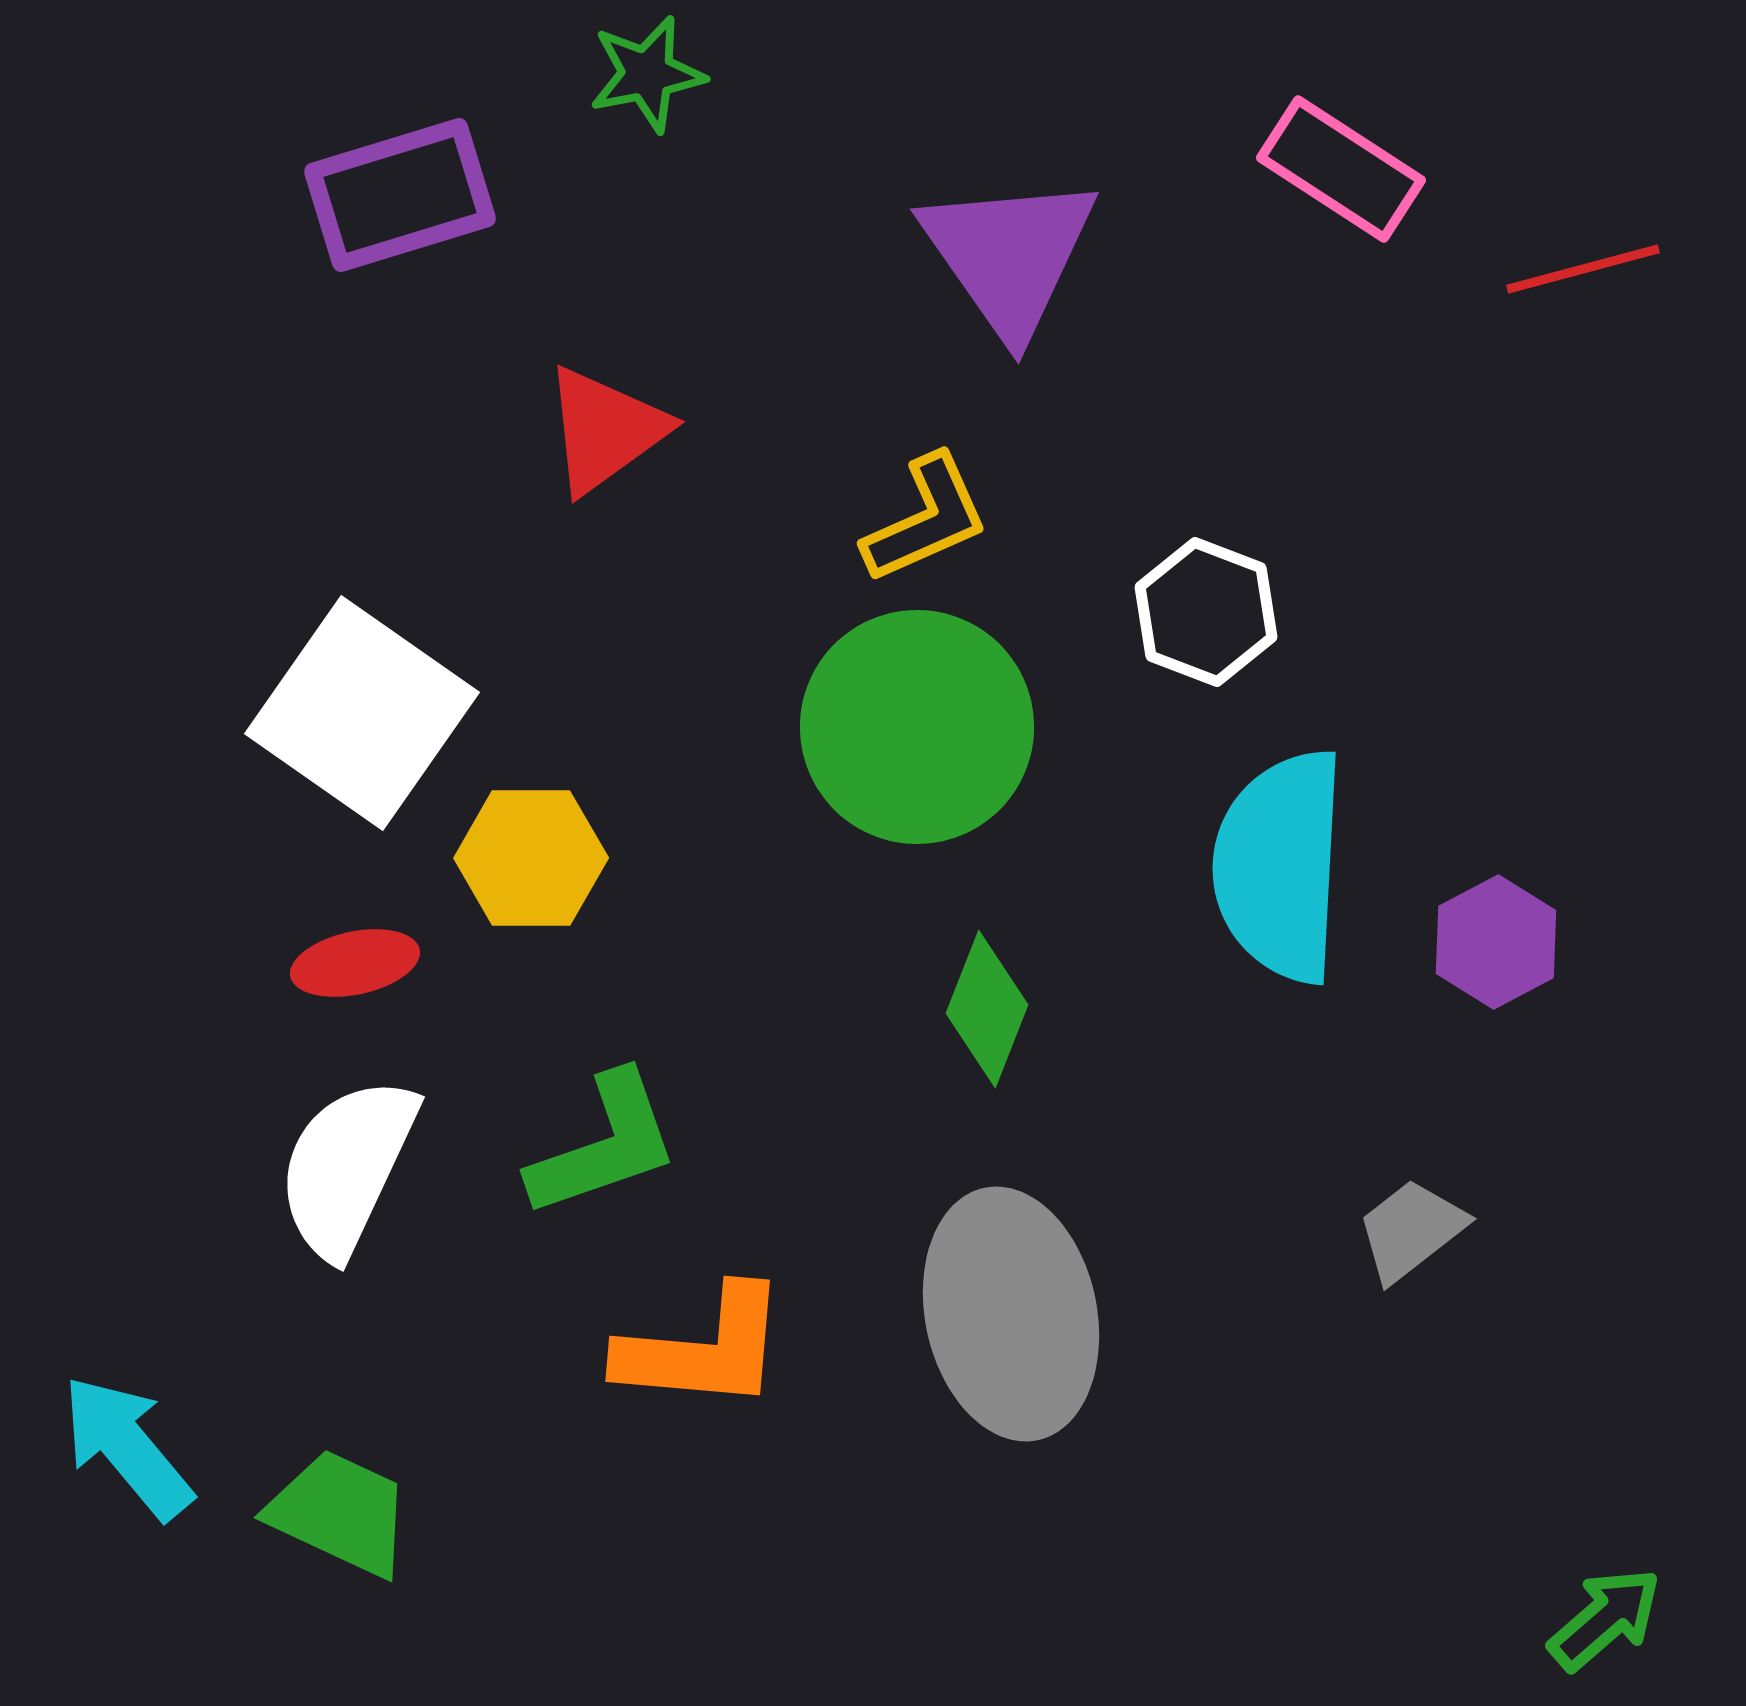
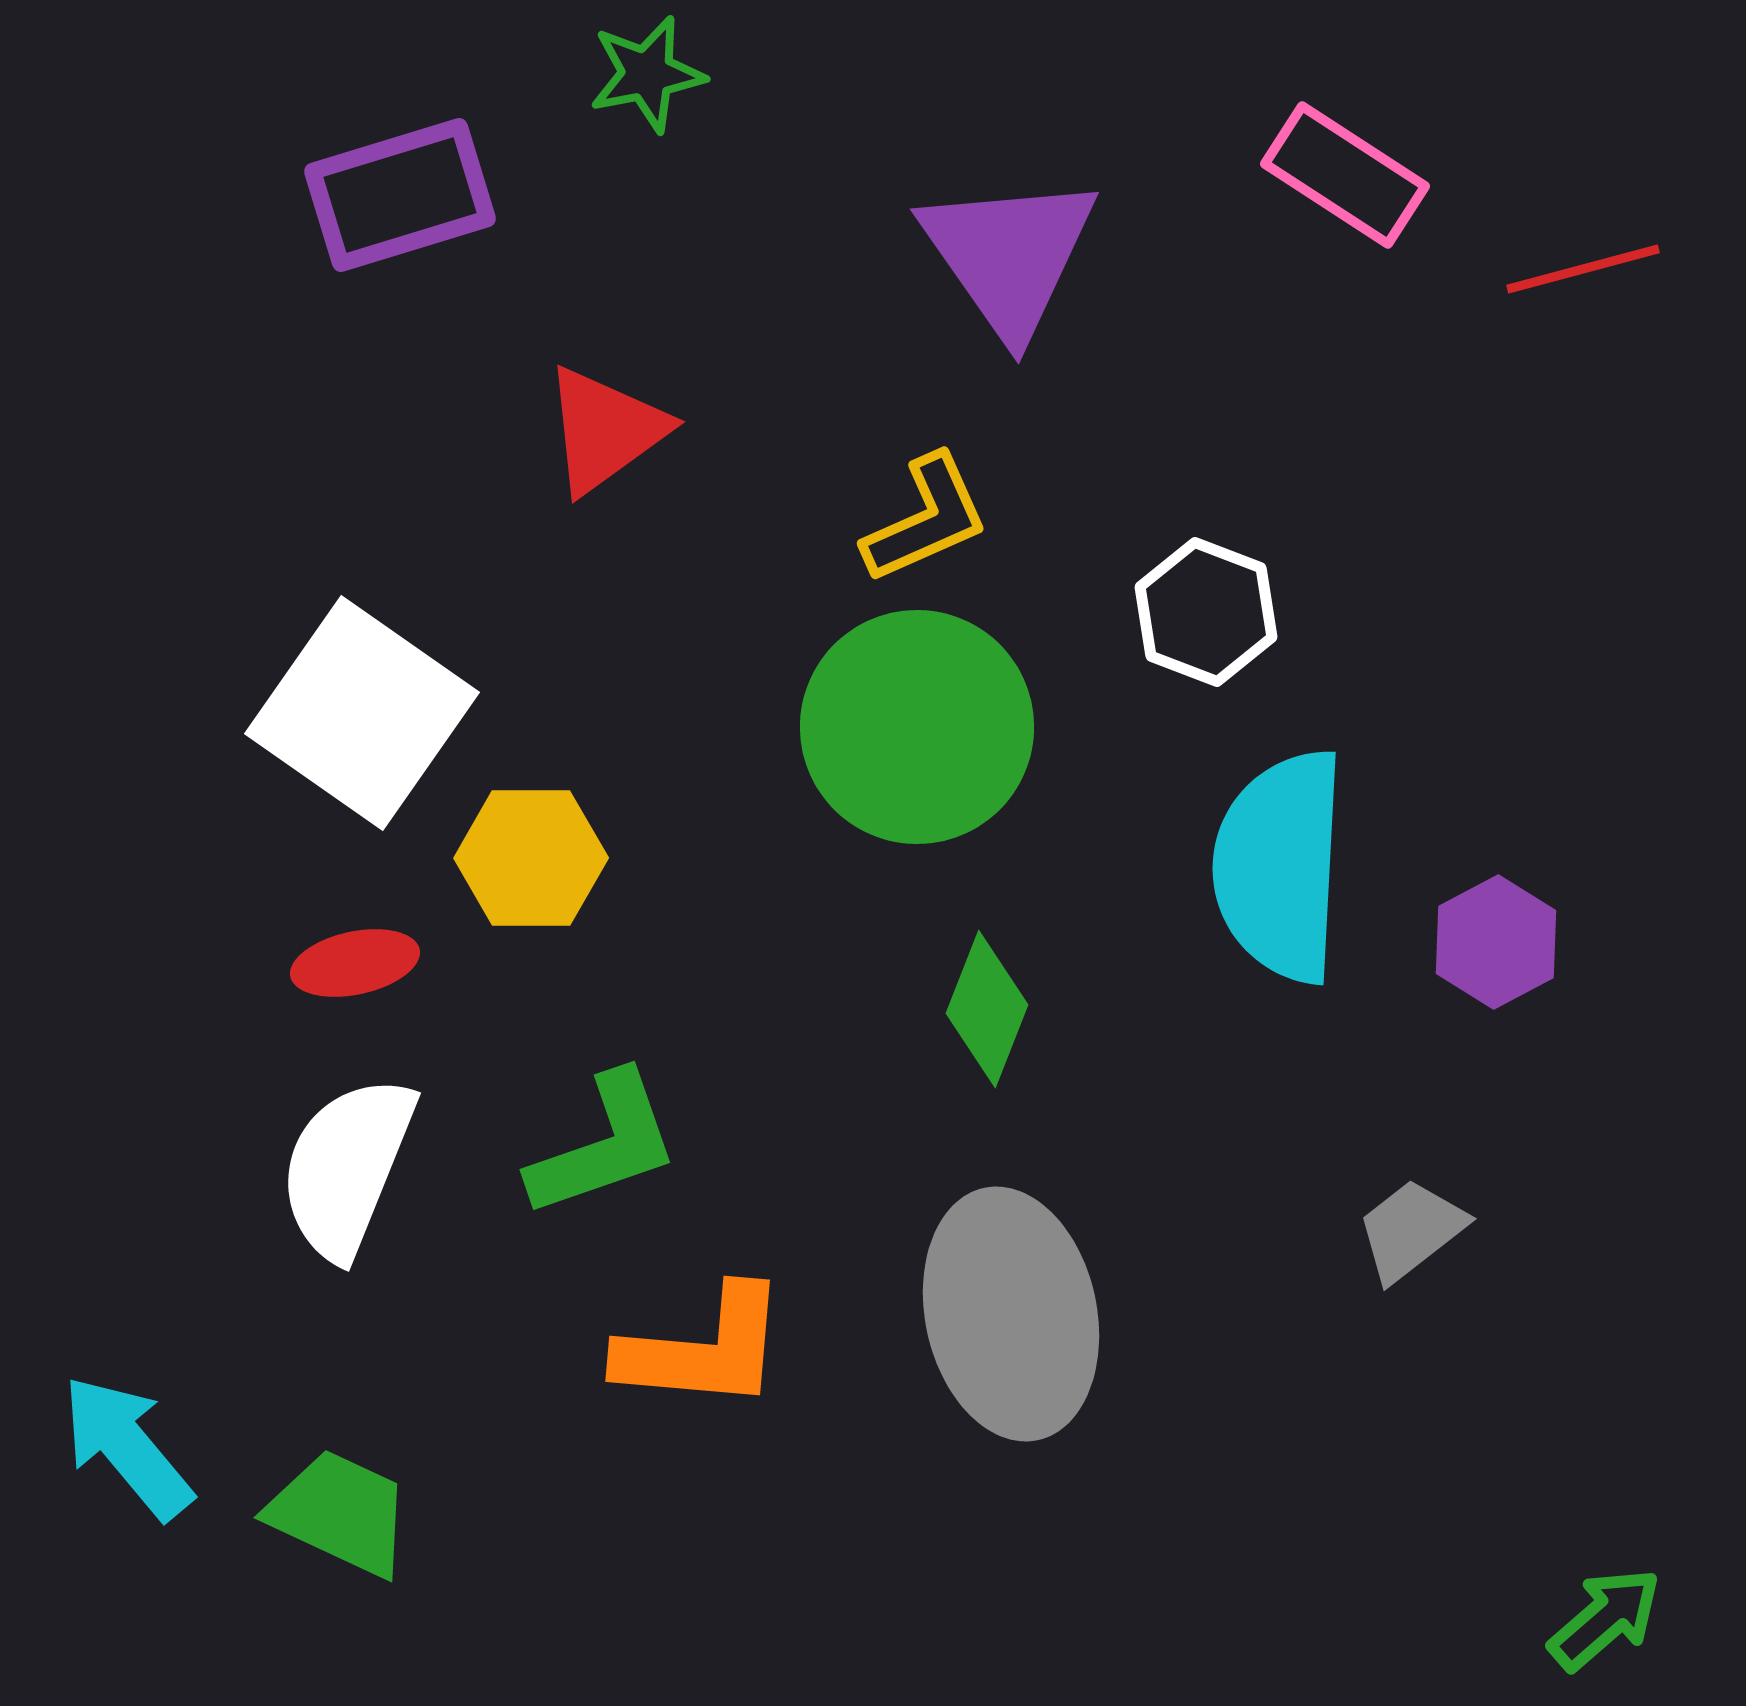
pink rectangle: moved 4 px right, 6 px down
white semicircle: rotated 3 degrees counterclockwise
